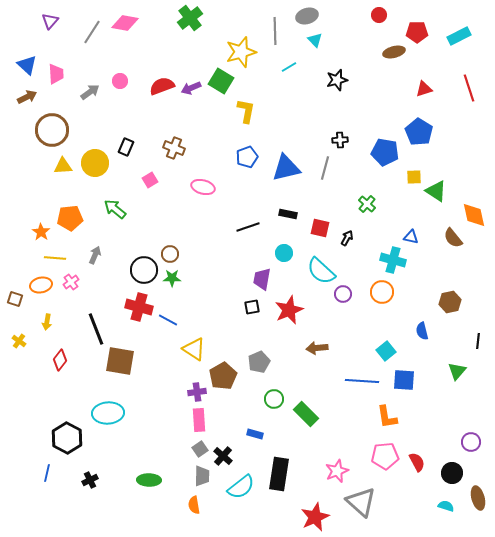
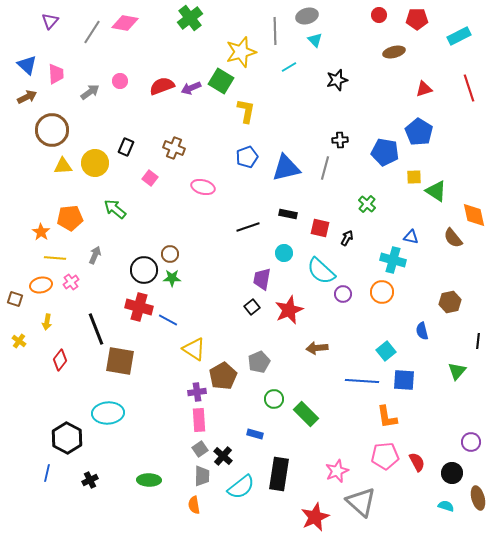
red pentagon at (417, 32): moved 13 px up
pink square at (150, 180): moved 2 px up; rotated 21 degrees counterclockwise
black square at (252, 307): rotated 28 degrees counterclockwise
